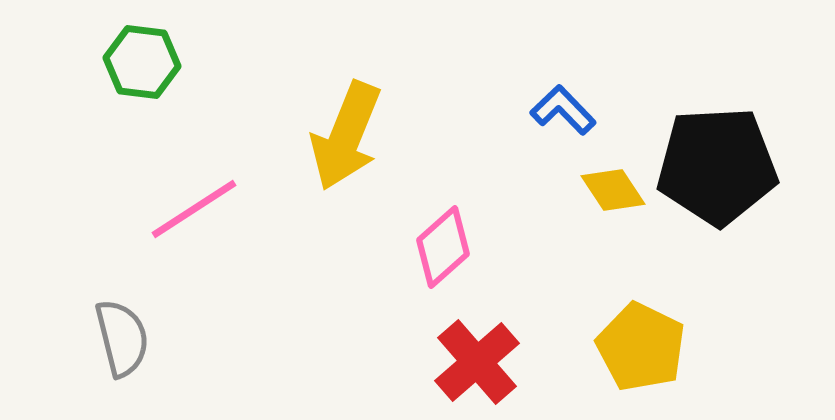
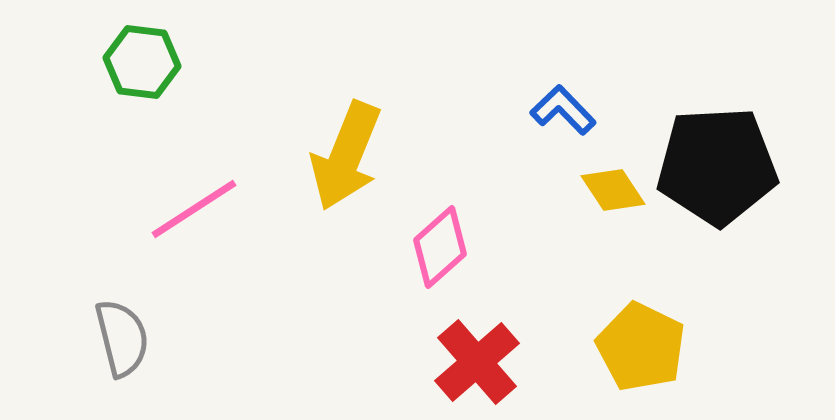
yellow arrow: moved 20 px down
pink diamond: moved 3 px left
